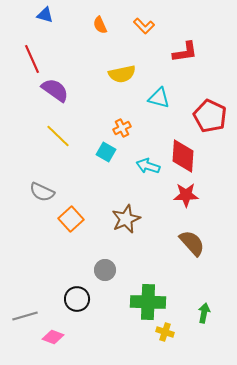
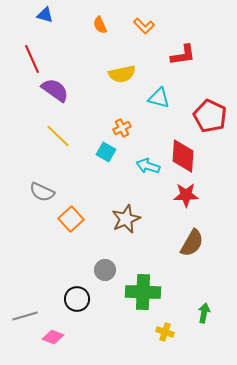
red L-shape: moved 2 px left, 3 px down
brown semicircle: rotated 72 degrees clockwise
green cross: moved 5 px left, 10 px up
